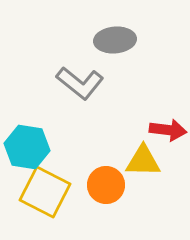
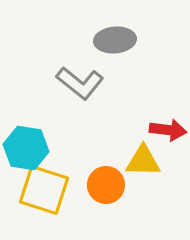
cyan hexagon: moved 1 px left, 1 px down
yellow square: moved 1 px left, 2 px up; rotated 9 degrees counterclockwise
